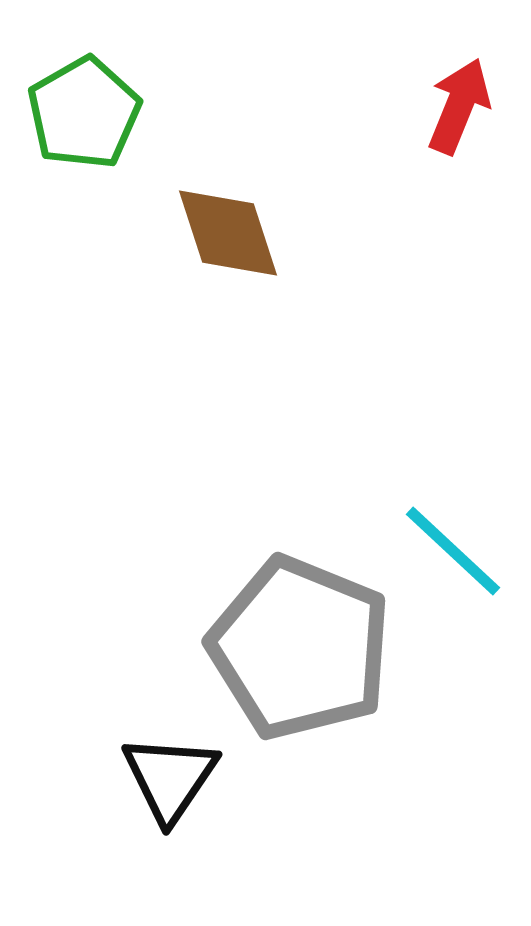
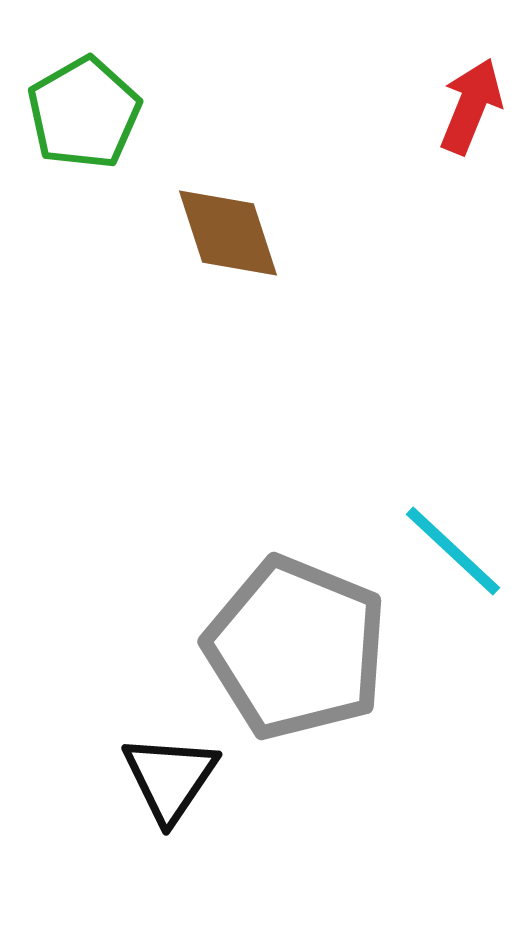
red arrow: moved 12 px right
gray pentagon: moved 4 px left
